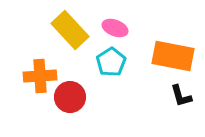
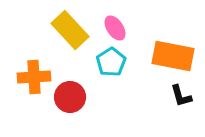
pink ellipse: rotated 35 degrees clockwise
orange cross: moved 6 px left, 1 px down
